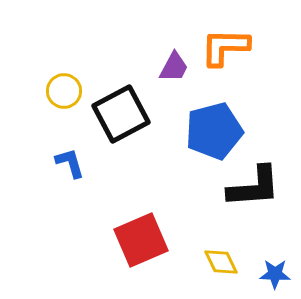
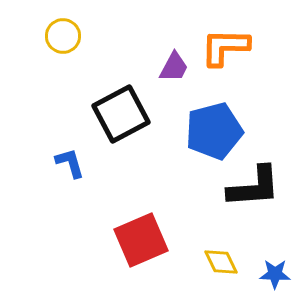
yellow circle: moved 1 px left, 55 px up
